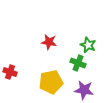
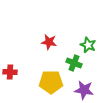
green cross: moved 4 px left
red cross: rotated 16 degrees counterclockwise
yellow pentagon: rotated 10 degrees clockwise
